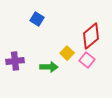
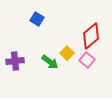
green arrow: moved 1 px right, 5 px up; rotated 36 degrees clockwise
